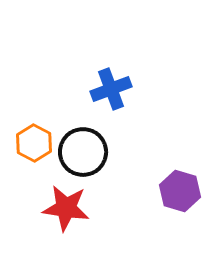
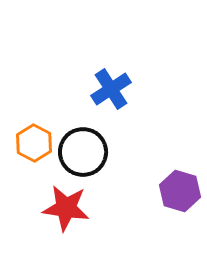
blue cross: rotated 12 degrees counterclockwise
